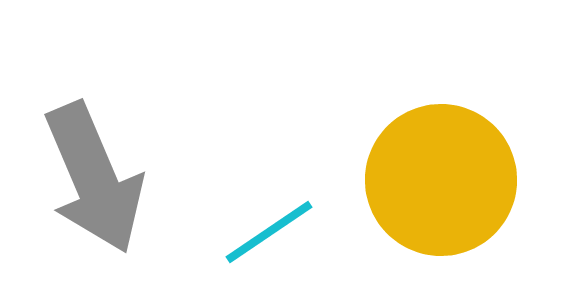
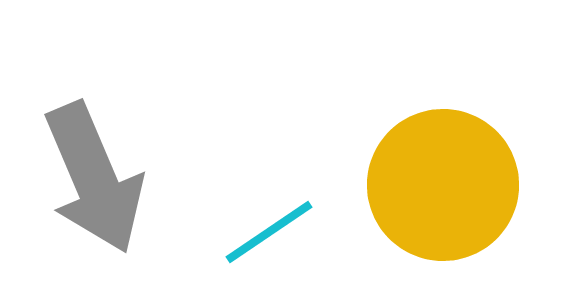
yellow circle: moved 2 px right, 5 px down
